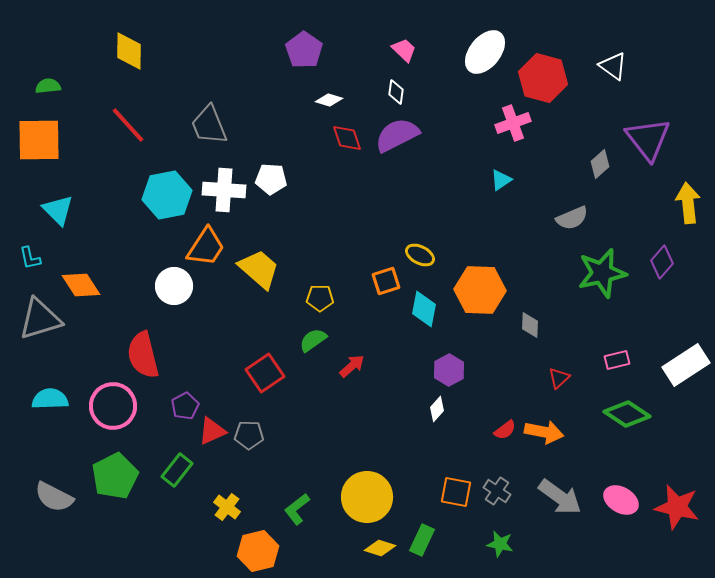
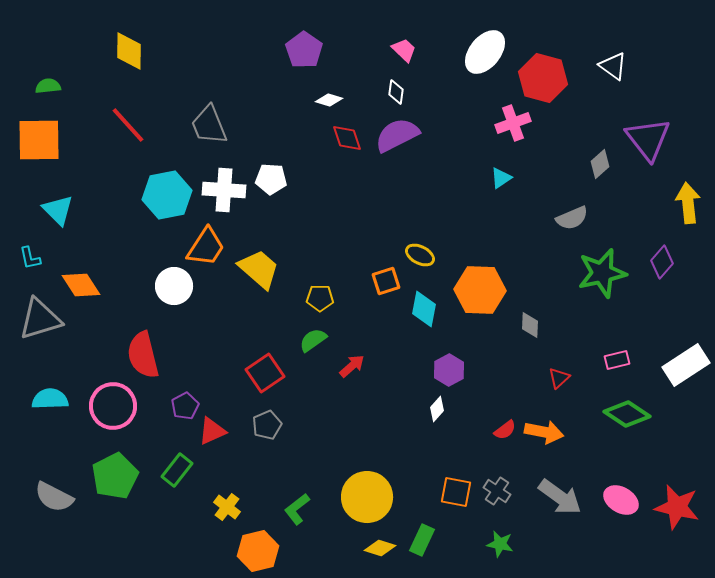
cyan triangle at (501, 180): moved 2 px up
gray pentagon at (249, 435): moved 18 px right, 10 px up; rotated 24 degrees counterclockwise
